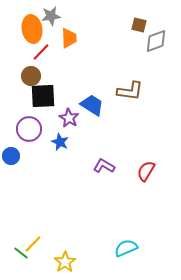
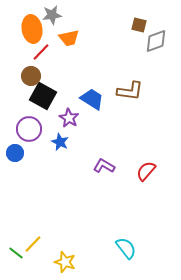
gray star: moved 1 px right, 1 px up
orange trapezoid: rotated 80 degrees clockwise
black square: rotated 32 degrees clockwise
blue trapezoid: moved 6 px up
blue circle: moved 4 px right, 3 px up
red semicircle: rotated 10 degrees clockwise
cyan semicircle: rotated 75 degrees clockwise
green line: moved 5 px left
yellow star: rotated 20 degrees counterclockwise
